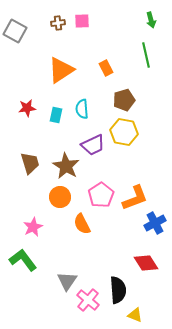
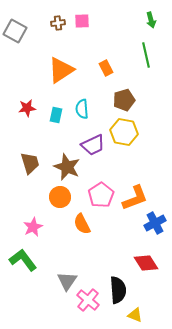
brown star: moved 1 px right, 1 px down; rotated 8 degrees counterclockwise
